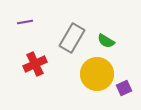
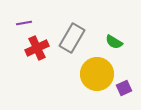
purple line: moved 1 px left, 1 px down
green semicircle: moved 8 px right, 1 px down
red cross: moved 2 px right, 16 px up
